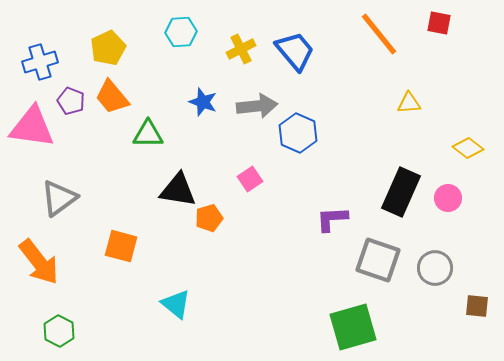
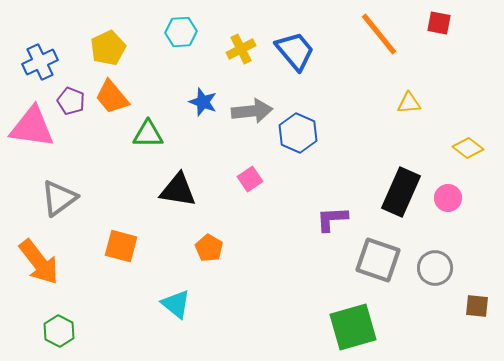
blue cross: rotated 8 degrees counterclockwise
gray arrow: moved 5 px left, 5 px down
orange pentagon: moved 30 px down; rotated 24 degrees counterclockwise
